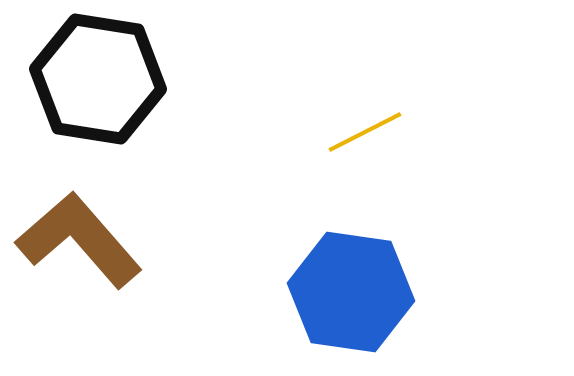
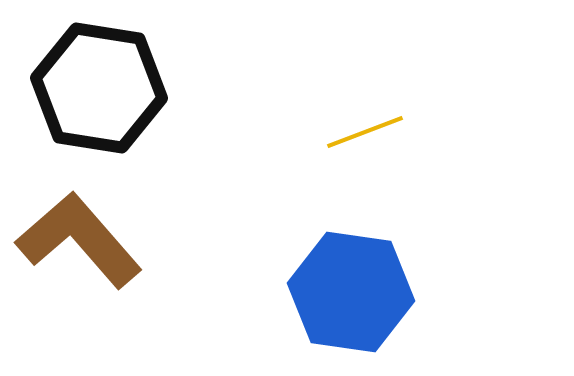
black hexagon: moved 1 px right, 9 px down
yellow line: rotated 6 degrees clockwise
